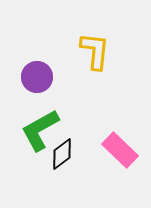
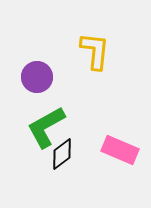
green L-shape: moved 6 px right, 3 px up
pink rectangle: rotated 21 degrees counterclockwise
